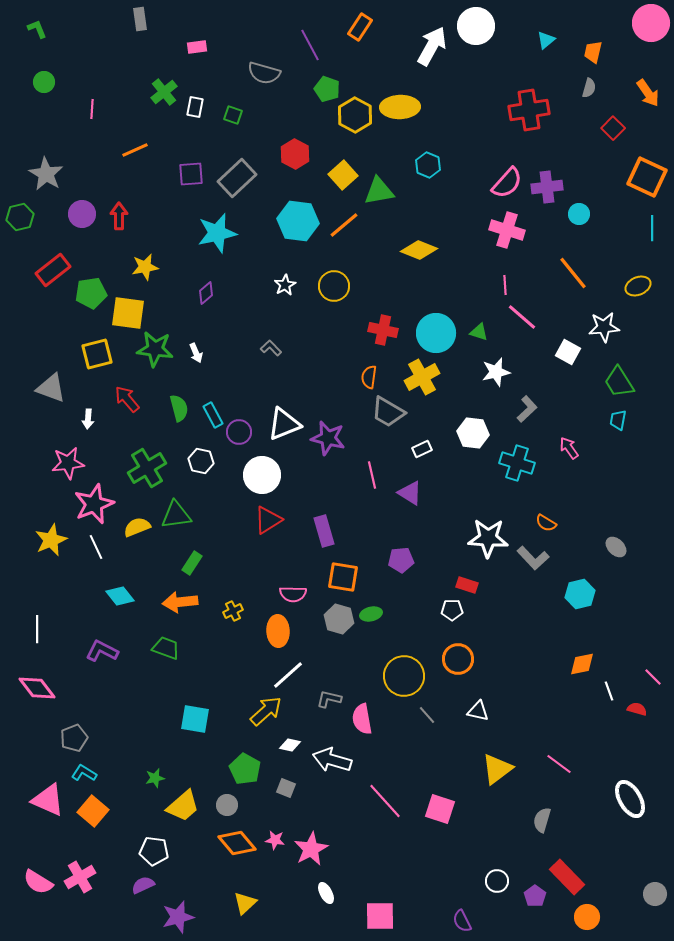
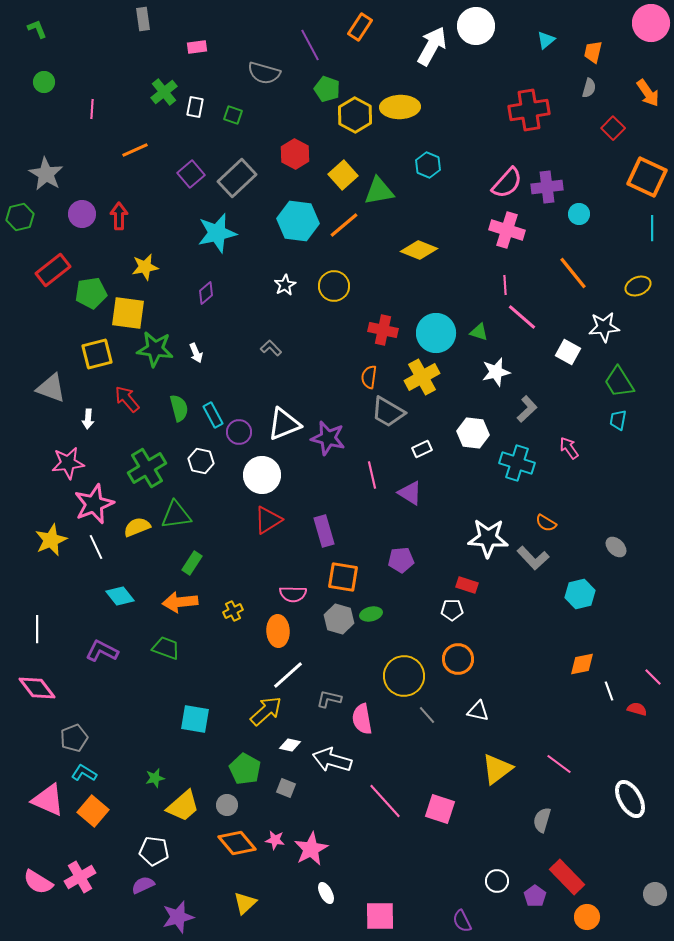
gray rectangle at (140, 19): moved 3 px right
purple square at (191, 174): rotated 36 degrees counterclockwise
